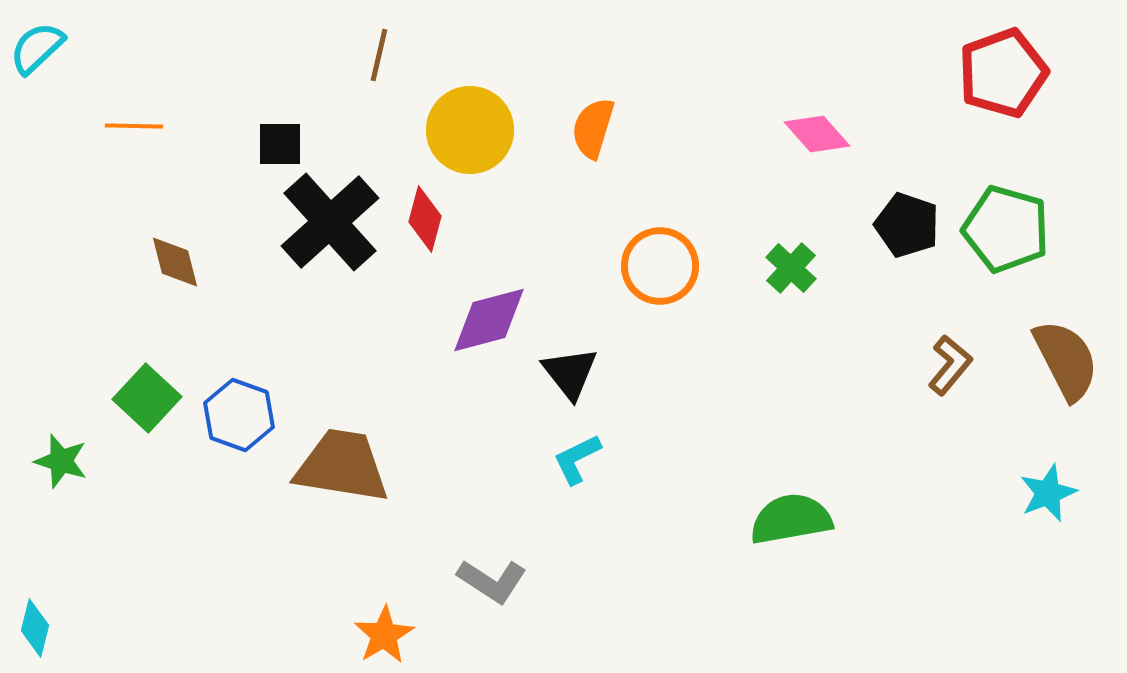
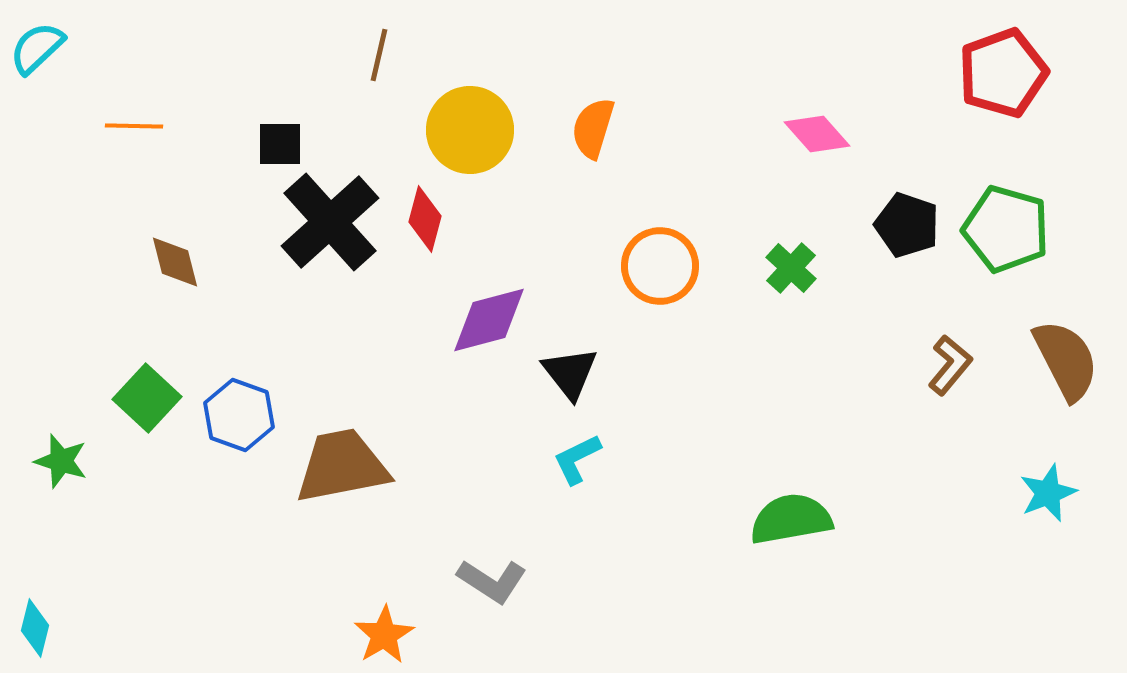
brown trapezoid: rotated 20 degrees counterclockwise
